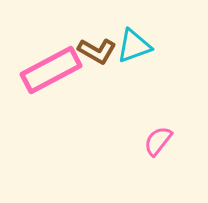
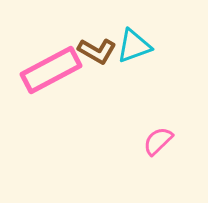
pink semicircle: rotated 8 degrees clockwise
